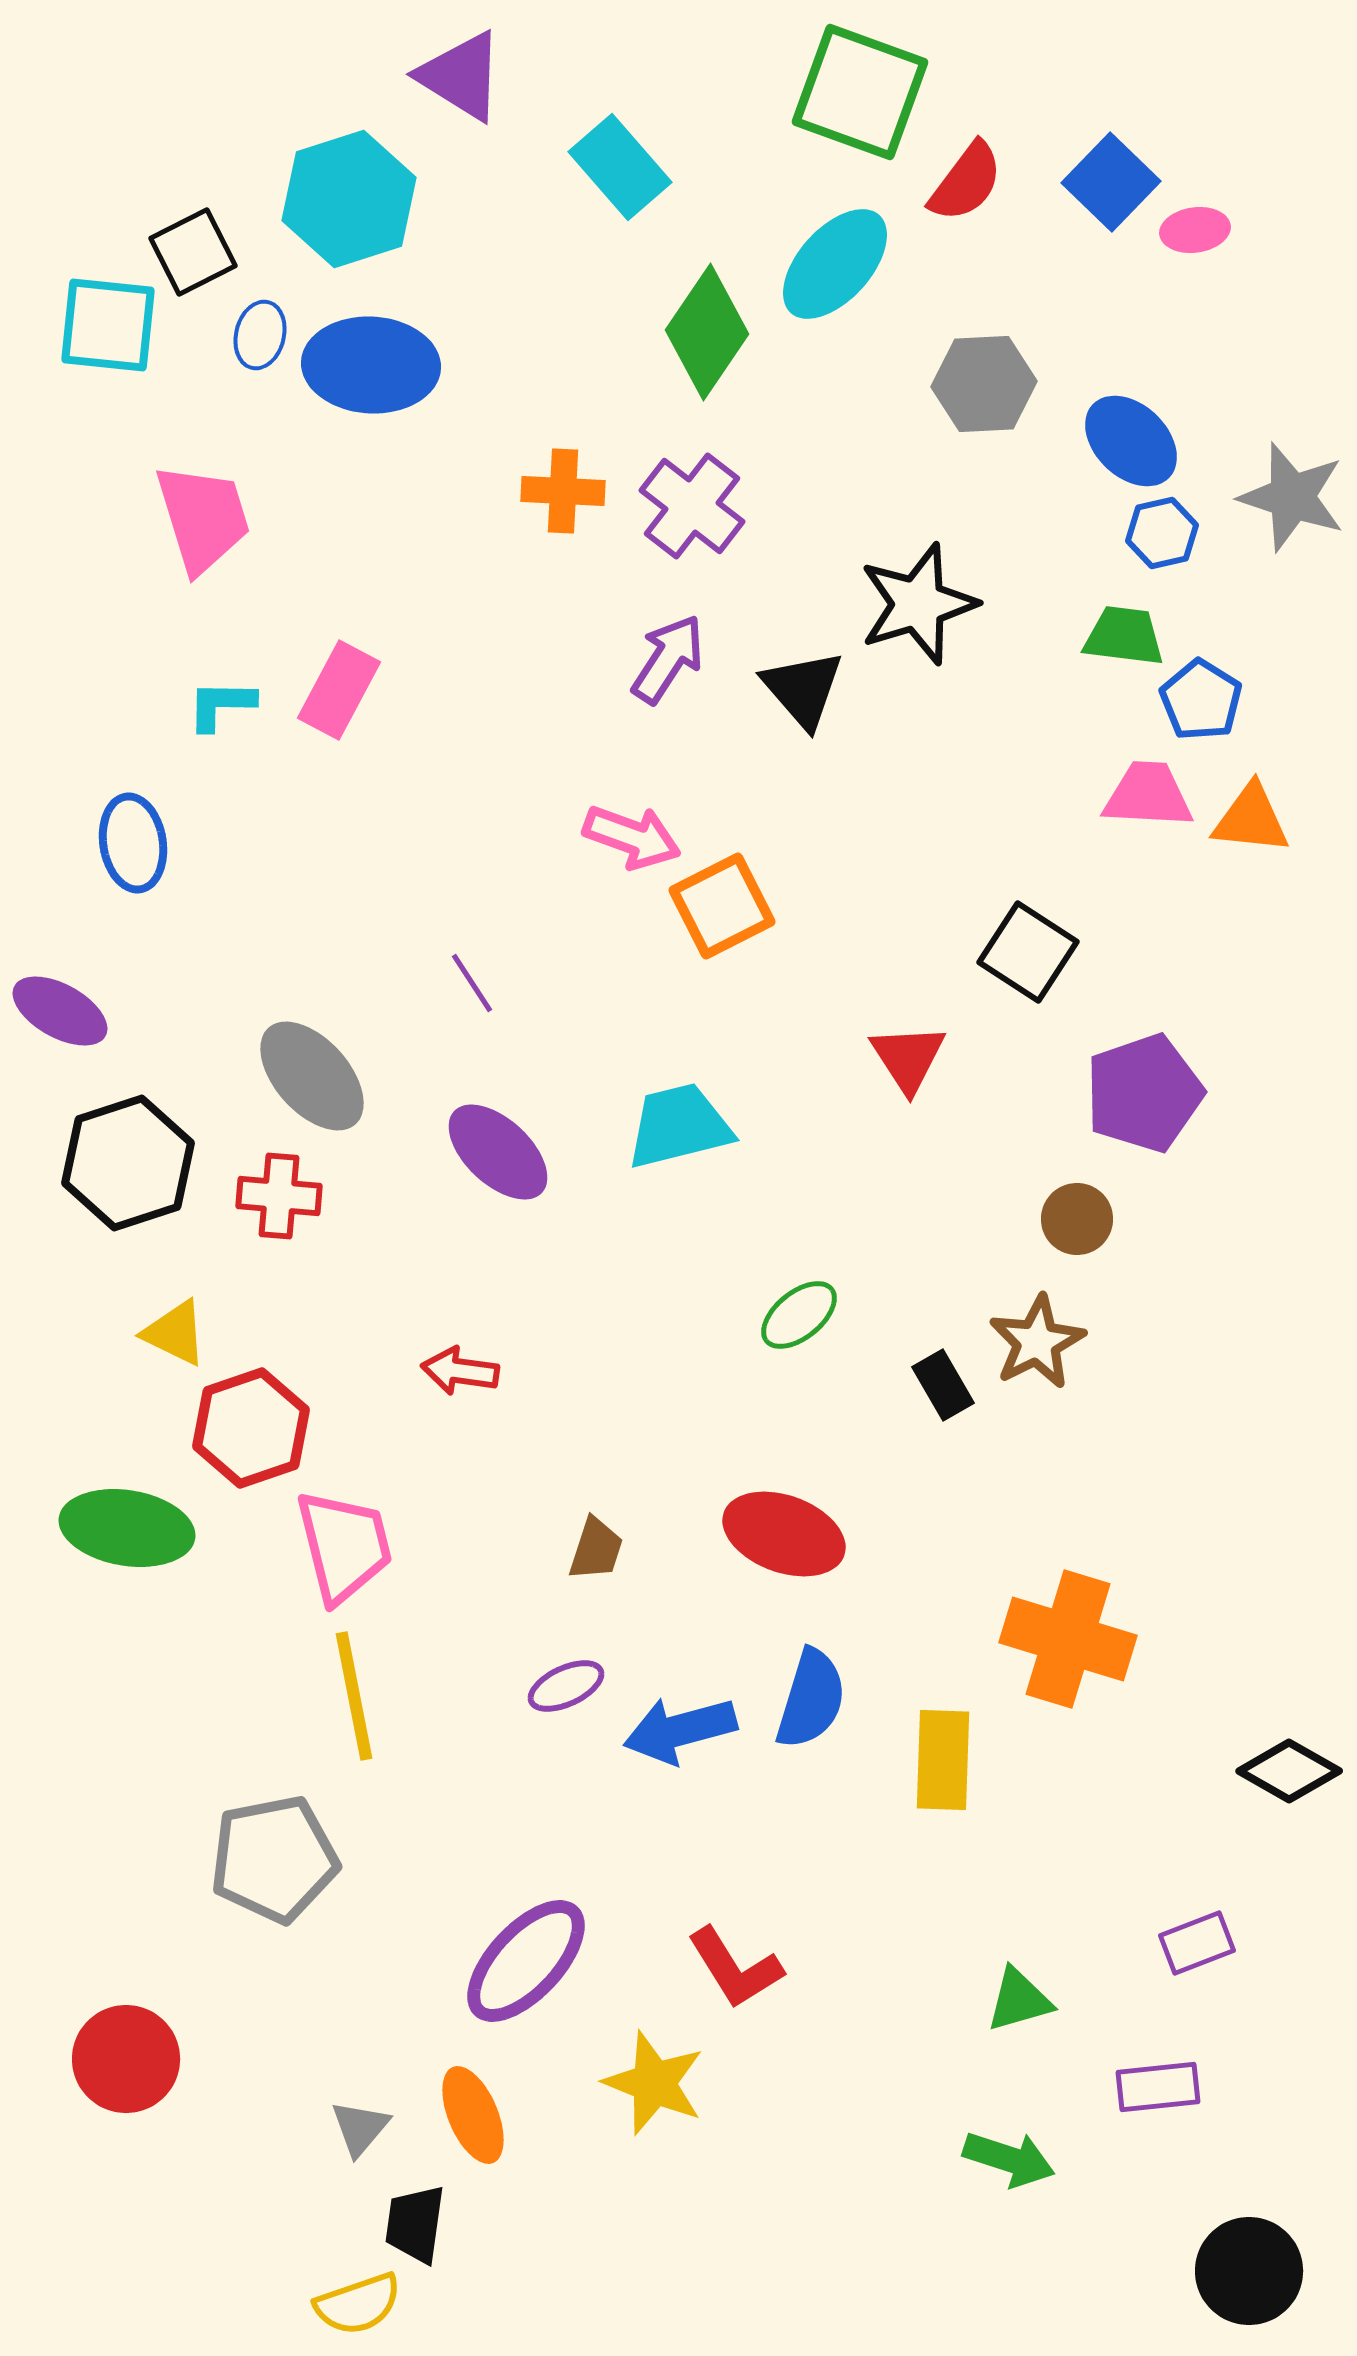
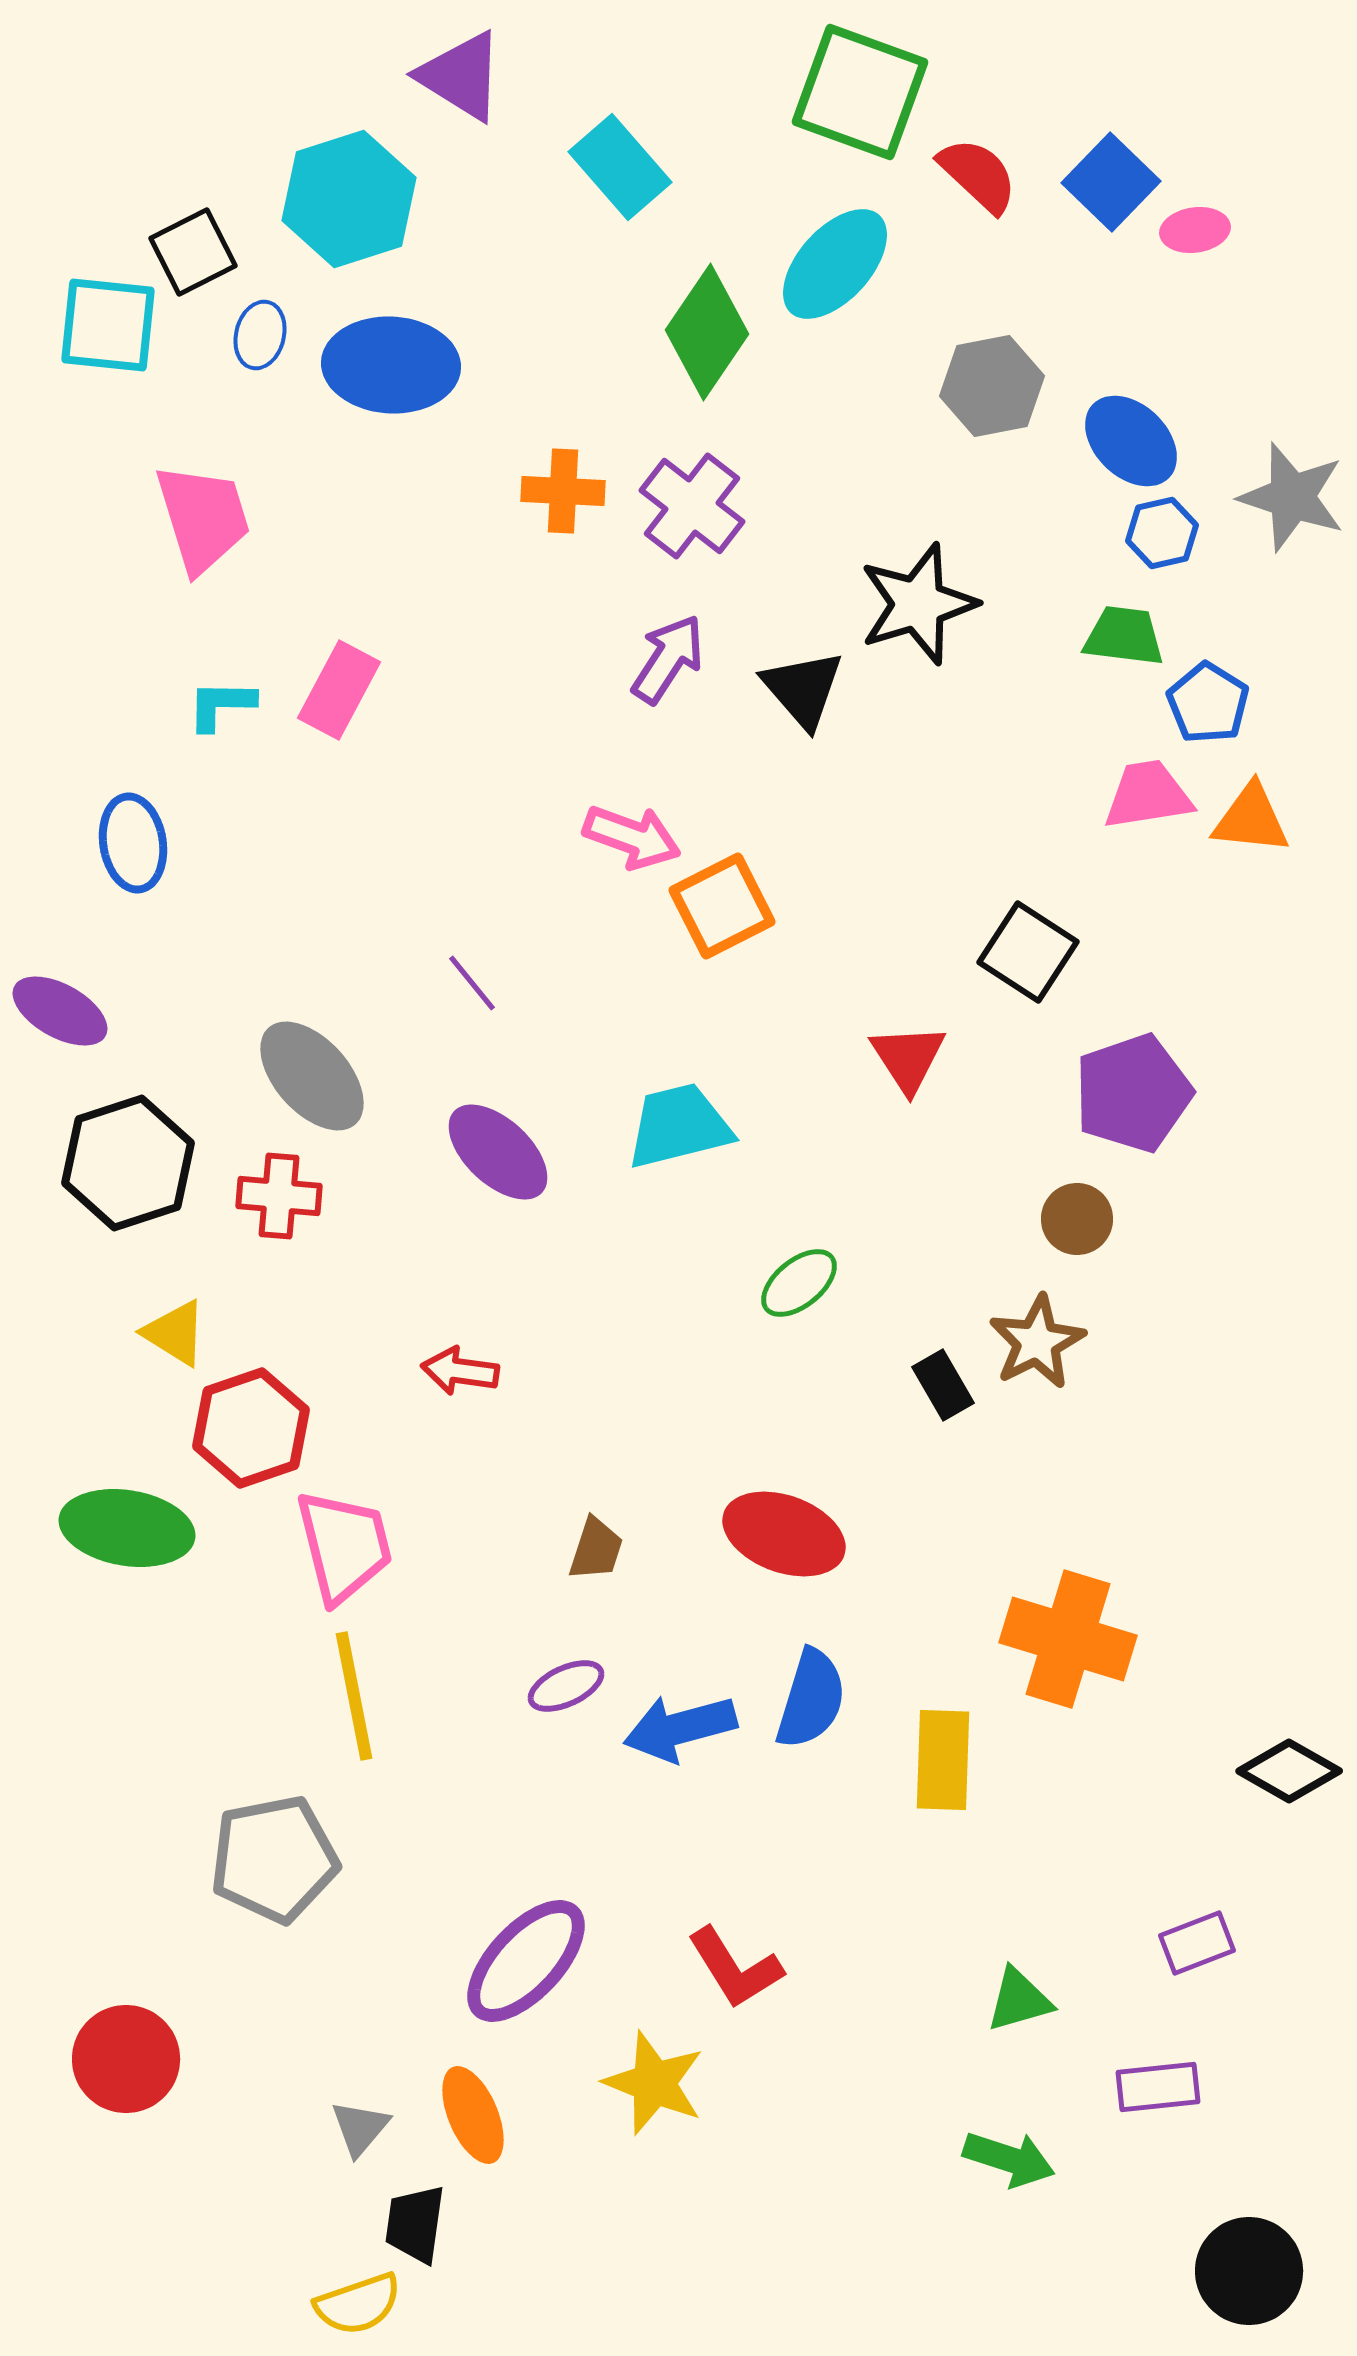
red semicircle at (966, 182): moved 12 px right, 7 px up; rotated 84 degrees counterclockwise
blue ellipse at (371, 365): moved 20 px right
gray hexagon at (984, 384): moved 8 px right, 2 px down; rotated 8 degrees counterclockwise
blue pentagon at (1201, 700): moved 7 px right, 3 px down
pink trapezoid at (1148, 795): rotated 12 degrees counterclockwise
purple line at (472, 983): rotated 6 degrees counterclockwise
purple pentagon at (1144, 1093): moved 11 px left
green ellipse at (799, 1315): moved 32 px up
yellow triangle at (175, 1333): rotated 6 degrees clockwise
blue arrow at (680, 1730): moved 2 px up
